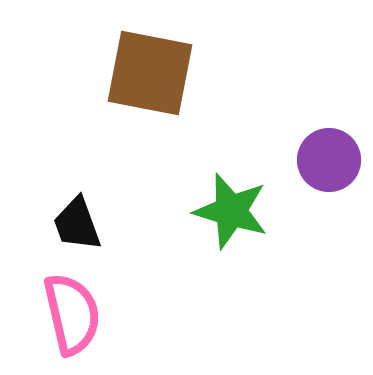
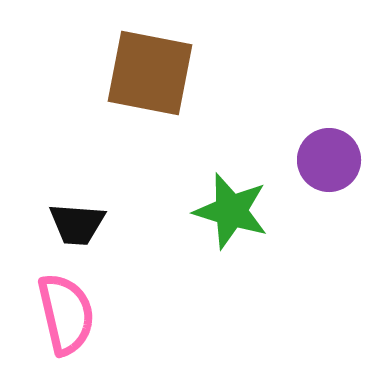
black trapezoid: rotated 66 degrees counterclockwise
pink semicircle: moved 6 px left
